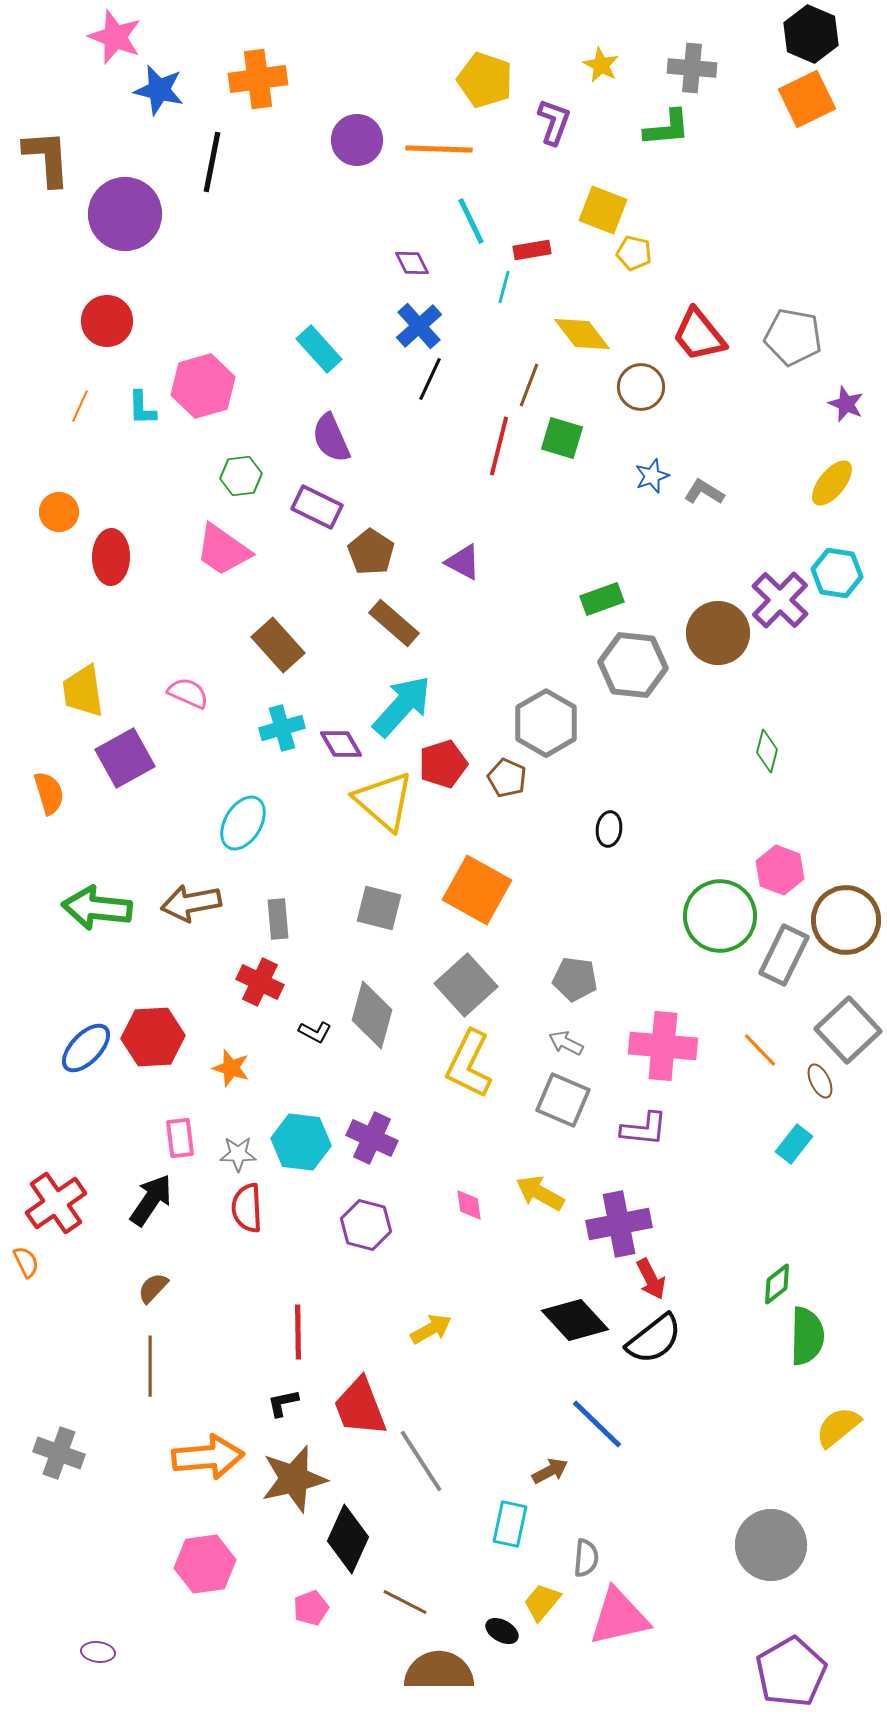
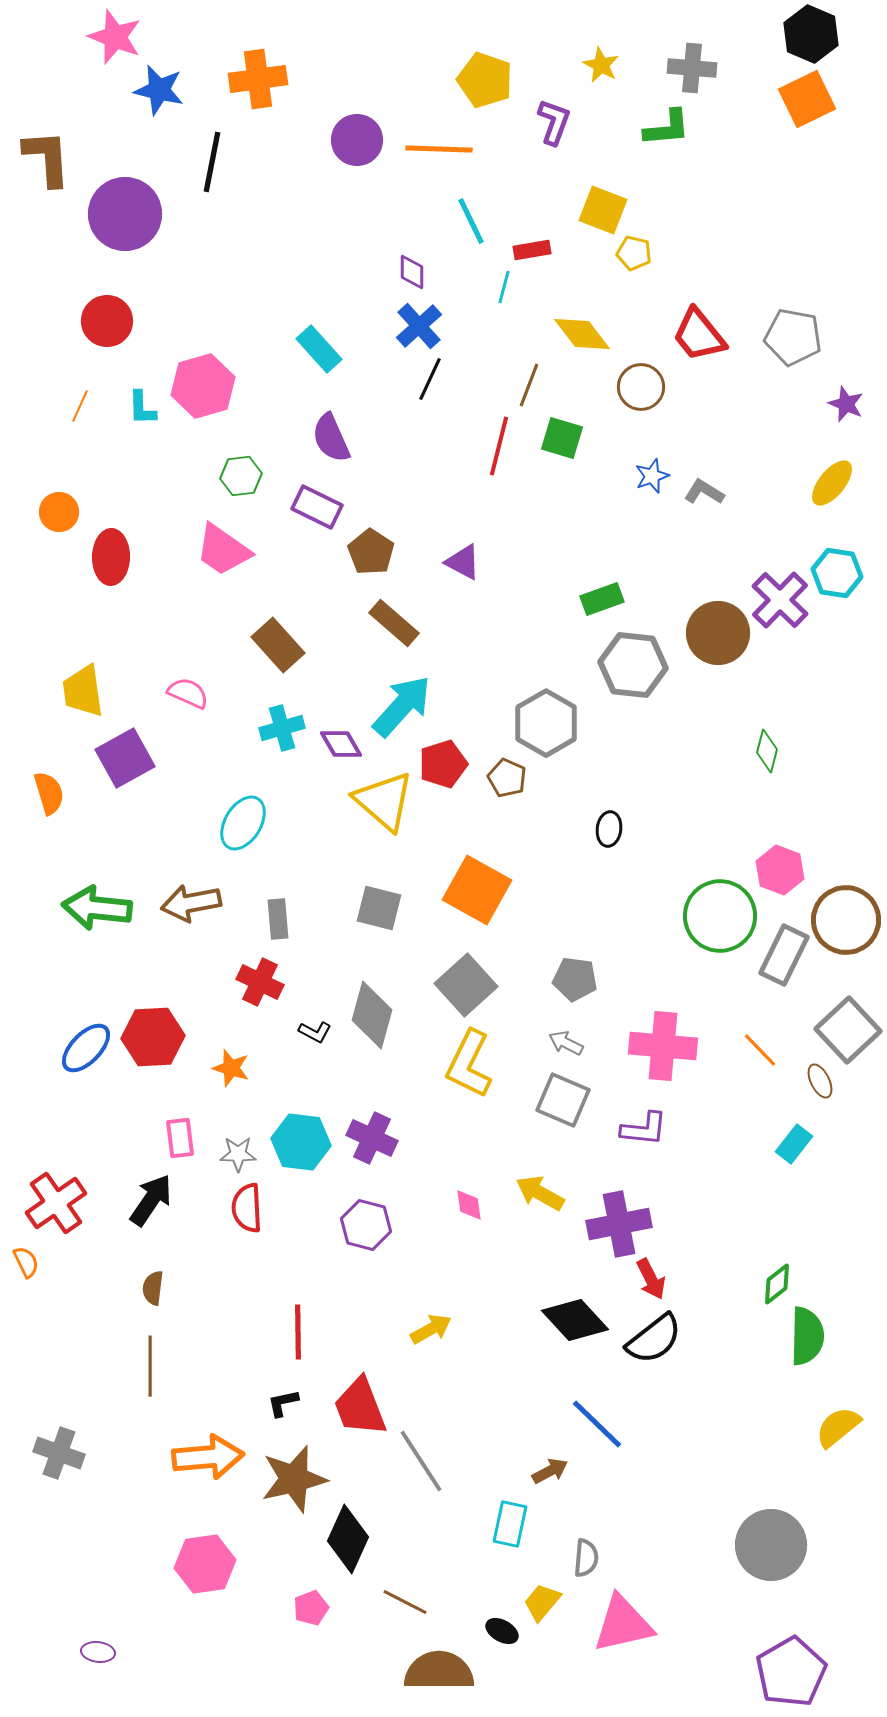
purple diamond at (412, 263): moved 9 px down; rotated 27 degrees clockwise
brown semicircle at (153, 1288): rotated 36 degrees counterclockwise
pink triangle at (619, 1617): moved 4 px right, 7 px down
